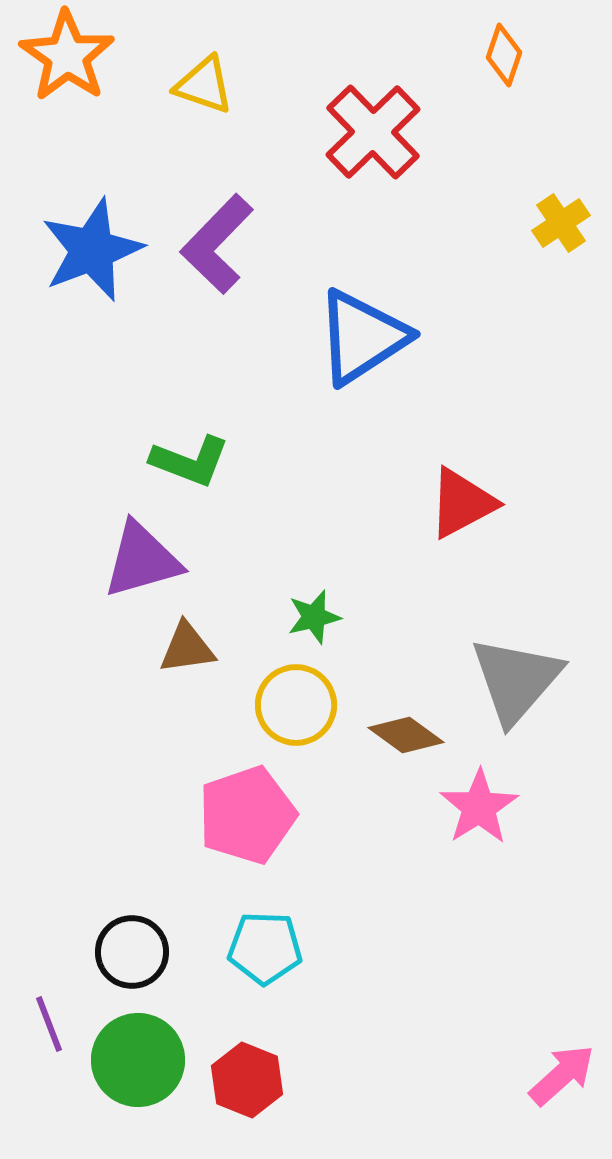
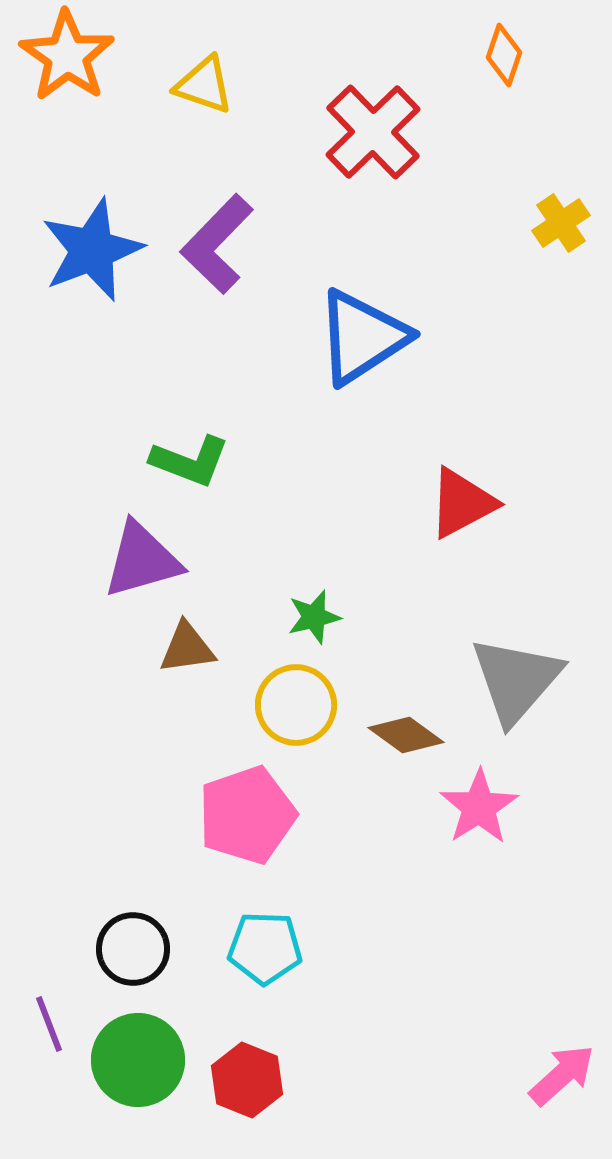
black circle: moved 1 px right, 3 px up
